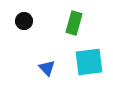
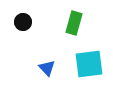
black circle: moved 1 px left, 1 px down
cyan square: moved 2 px down
